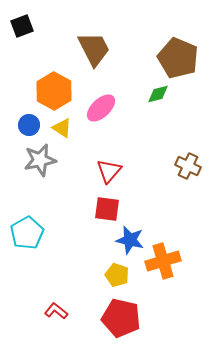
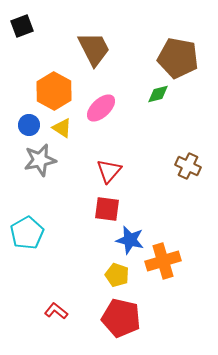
brown pentagon: rotated 12 degrees counterclockwise
